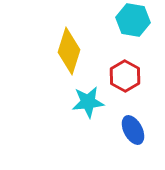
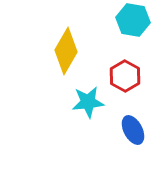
yellow diamond: moved 3 px left; rotated 12 degrees clockwise
